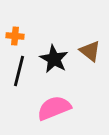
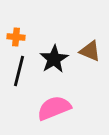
orange cross: moved 1 px right, 1 px down
brown triangle: rotated 15 degrees counterclockwise
black star: rotated 12 degrees clockwise
